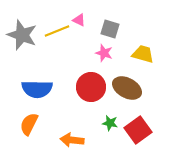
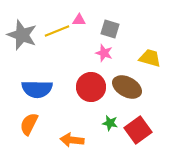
pink triangle: rotated 24 degrees counterclockwise
yellow trapezoid: moved 7 px right, 4 px down
brown ellipse: moved 1 px up
